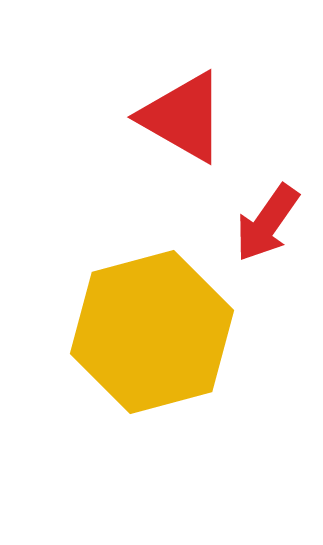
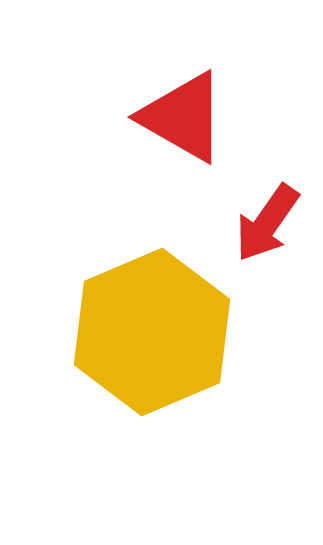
yellow hexagon: rotated 8 degrees counterclockwise
